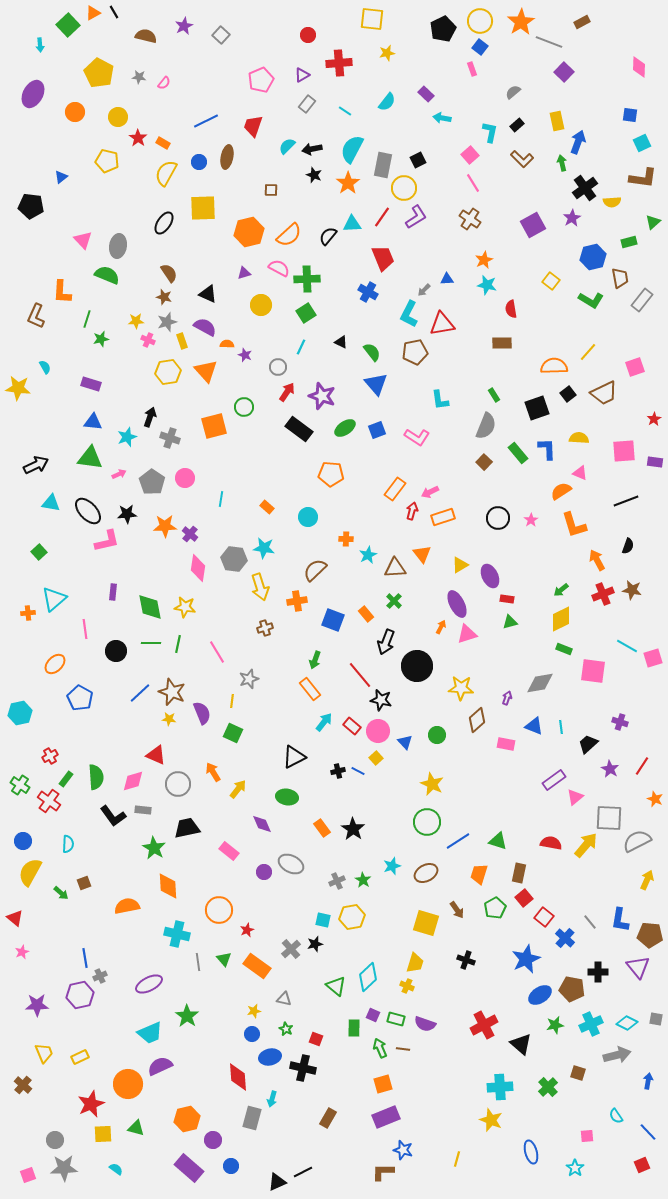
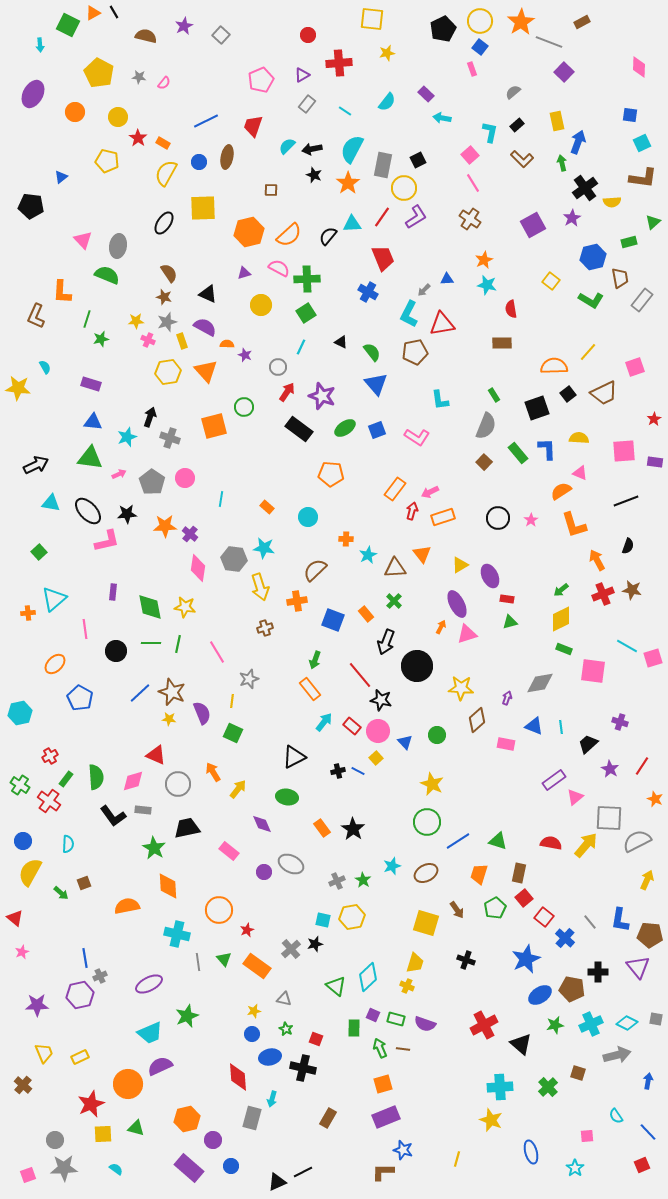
green square at (68, 25): rotated 20 degrees counterclockwise
green star at (187, 1016): rotated 15 degrees clockwise
